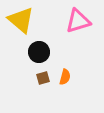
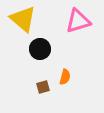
yellow triangle: moved 2 px right, 1 px up
black circle: moved 1 px right, 3 px up
brown square: moved 9 px down
